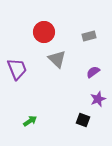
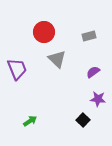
purple star: rotated 28 degrees clockwise
black square: rotated 24 degrees clockwise
